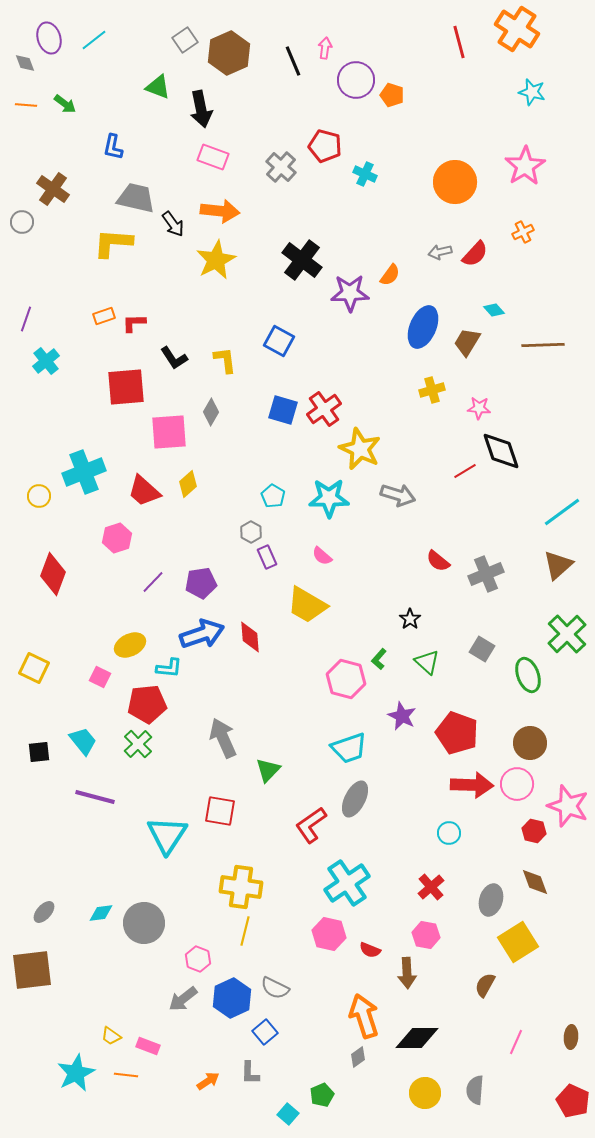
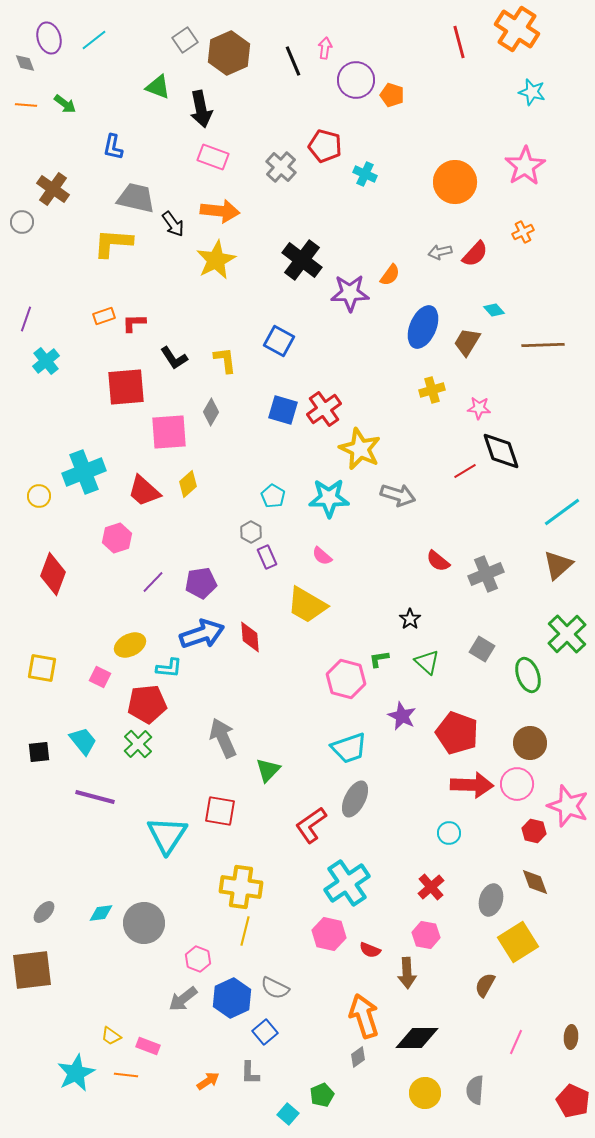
green L-shape at (379, 659): rotated 40 degrees clockwise
yellow square at (34, 668): moved 8 px right; rotated 16 degrees counterclockwise
